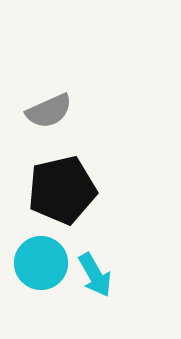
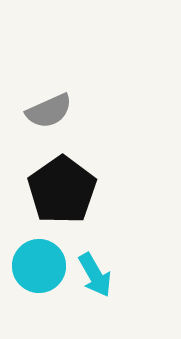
black pentagon: rotated 22 degrees counterclockwise
cyan circle: moved 2 px left, 3 px down
